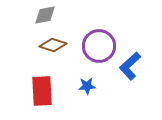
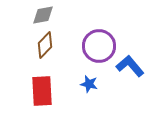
gray diamond: moved 2 px left
brown diamond: moved 8 px left; rotated 64 degrees counterclockwise
blue L-shape: rotated 92 degrees clockwise
blue star: moved 2 px right, 2 px up; rotated 18 degrees clockwise
